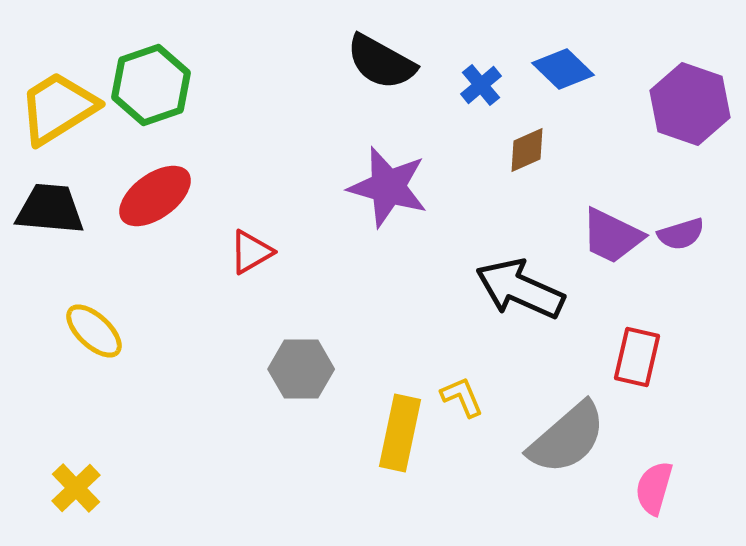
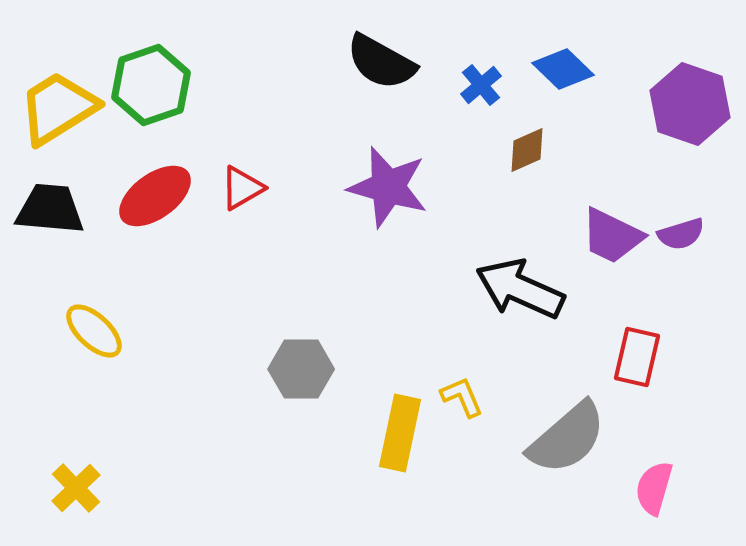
red triangle: moved 9 px left, 64 px up
